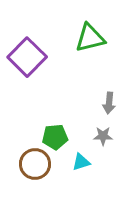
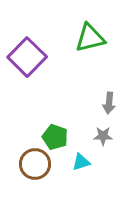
green pentagon: rotated 25 degrees clockwise
